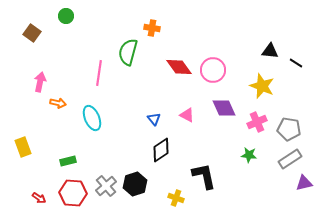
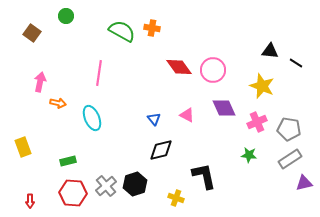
green semicircle: moved 6 px left, 21 px up; rotated 104 degrees clockwise
black diamond: rotated 20 degrees clockwise
red arrow: moved 9 px left, 3 px down; rotated 56 degrees clockwise
